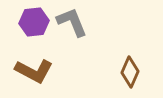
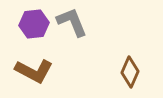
purple hexagon: moved 2 px down
